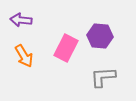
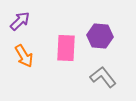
purple arrow: moved 1 px left, 1 px down; rotated 130 degrees clockwise
pink rectangle: rotated 24 degrees counterclockwise
gray L-shape: rotated 56 degrees clockwise
